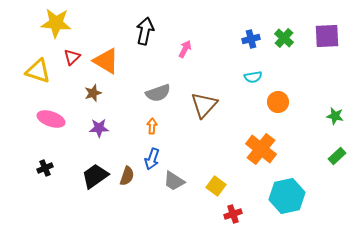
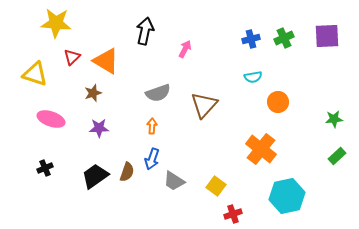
green cross: rotated 24 degrees clockwise
yellow triangle: moved 3 px left, 3 px down
green star: moved 1 px left, 3 px down; rotated 18 degrees counterclockwise
brown semicircle: moved 4 px up
